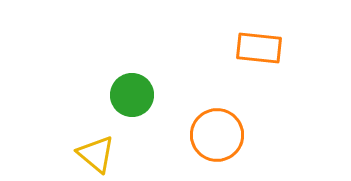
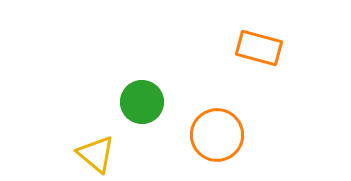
orange rectangle: rotated 9 degrees clockwise
green circle: moved 10 px right, 7 px down
